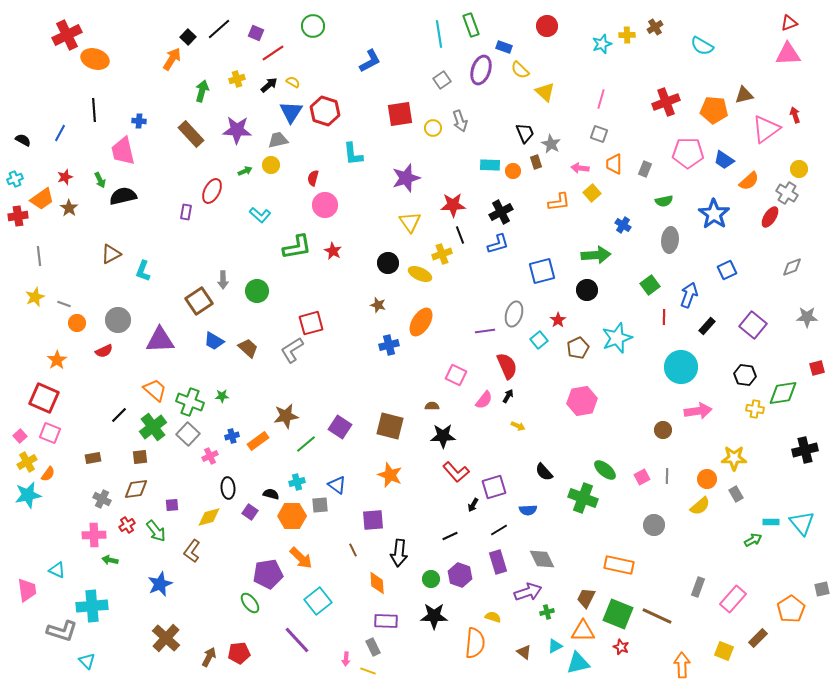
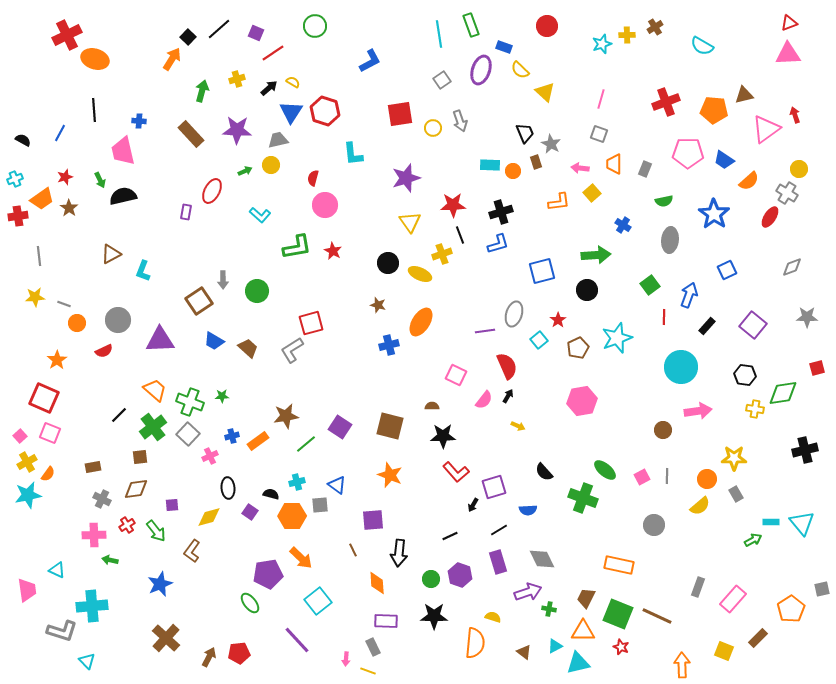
green circle at (313, 26): moved 2 px right
black arrow at (269, 85): moved 3 px down
black cross at (501, 212): rotated 10 degrees clockwise
yellow star at (35, 297): rotated 18 degrees clockwise
brown rectangle at (93, 458): moved 9 px down
green cross at (547, 612): moved 2 px right, 3 px up; rotated 24 degrees clockwise
